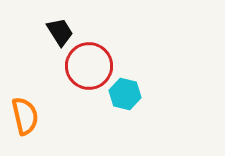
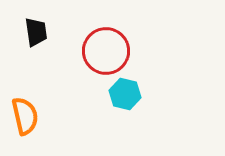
black trapezoid: moved 24 px left; rotated 24 degrees clockwise
red circle: moved 17 px right, 15 px up
